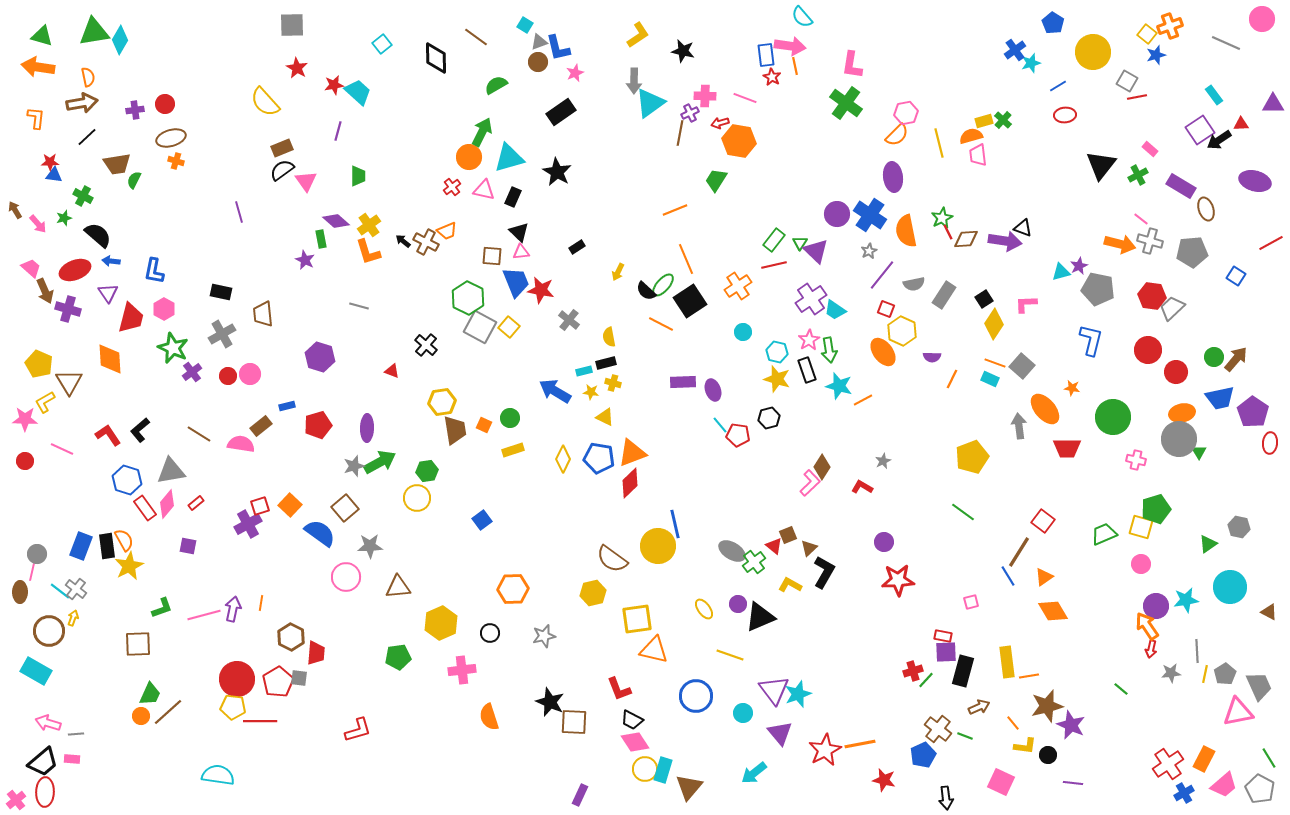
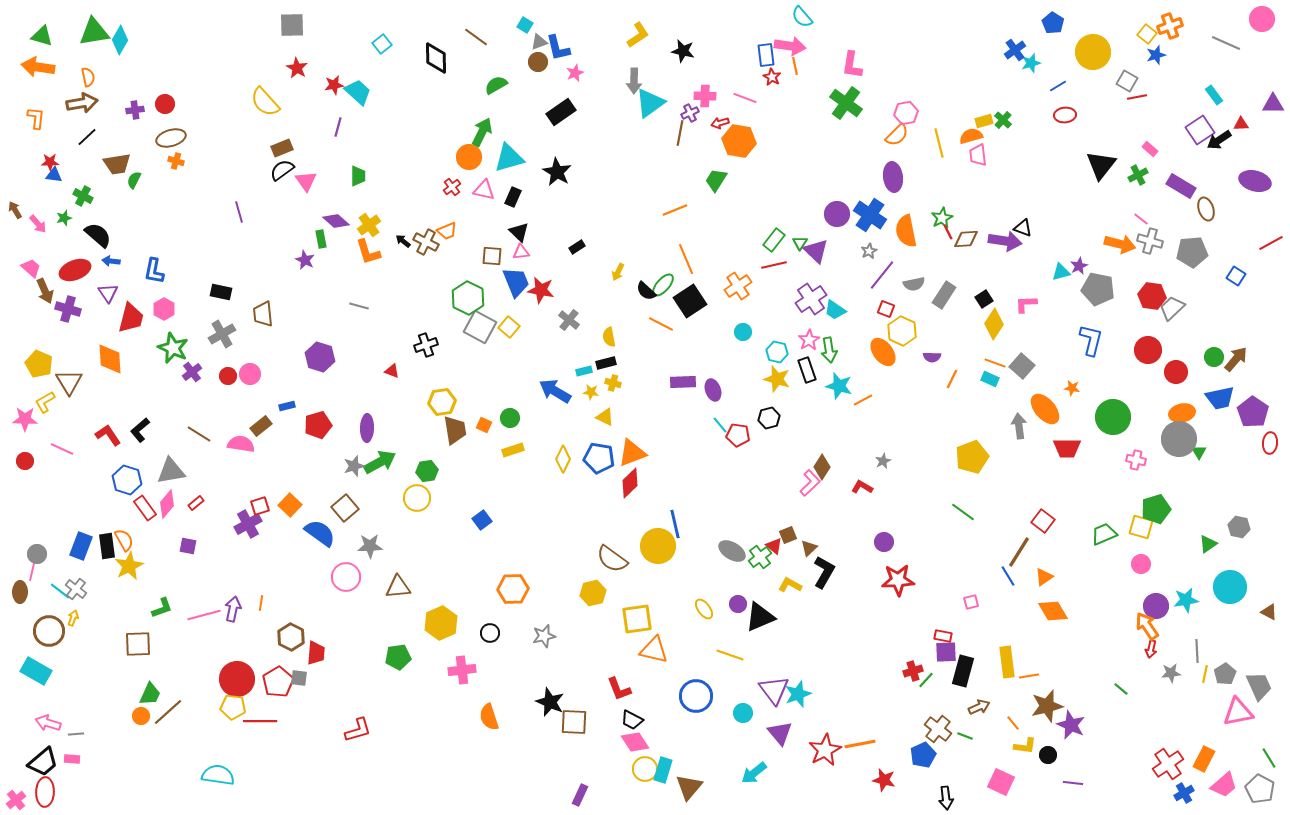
purple line at (338, 131): moved 4 px up
black cross at (426, 345): rotated 30 degrees clockwise
green cross at (754, 562): moved 6 px right, 5 px up
